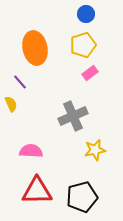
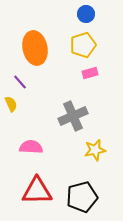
pink rectangle: rotated 21 degrees clockwise
pink semicircle: moved 4 px up
